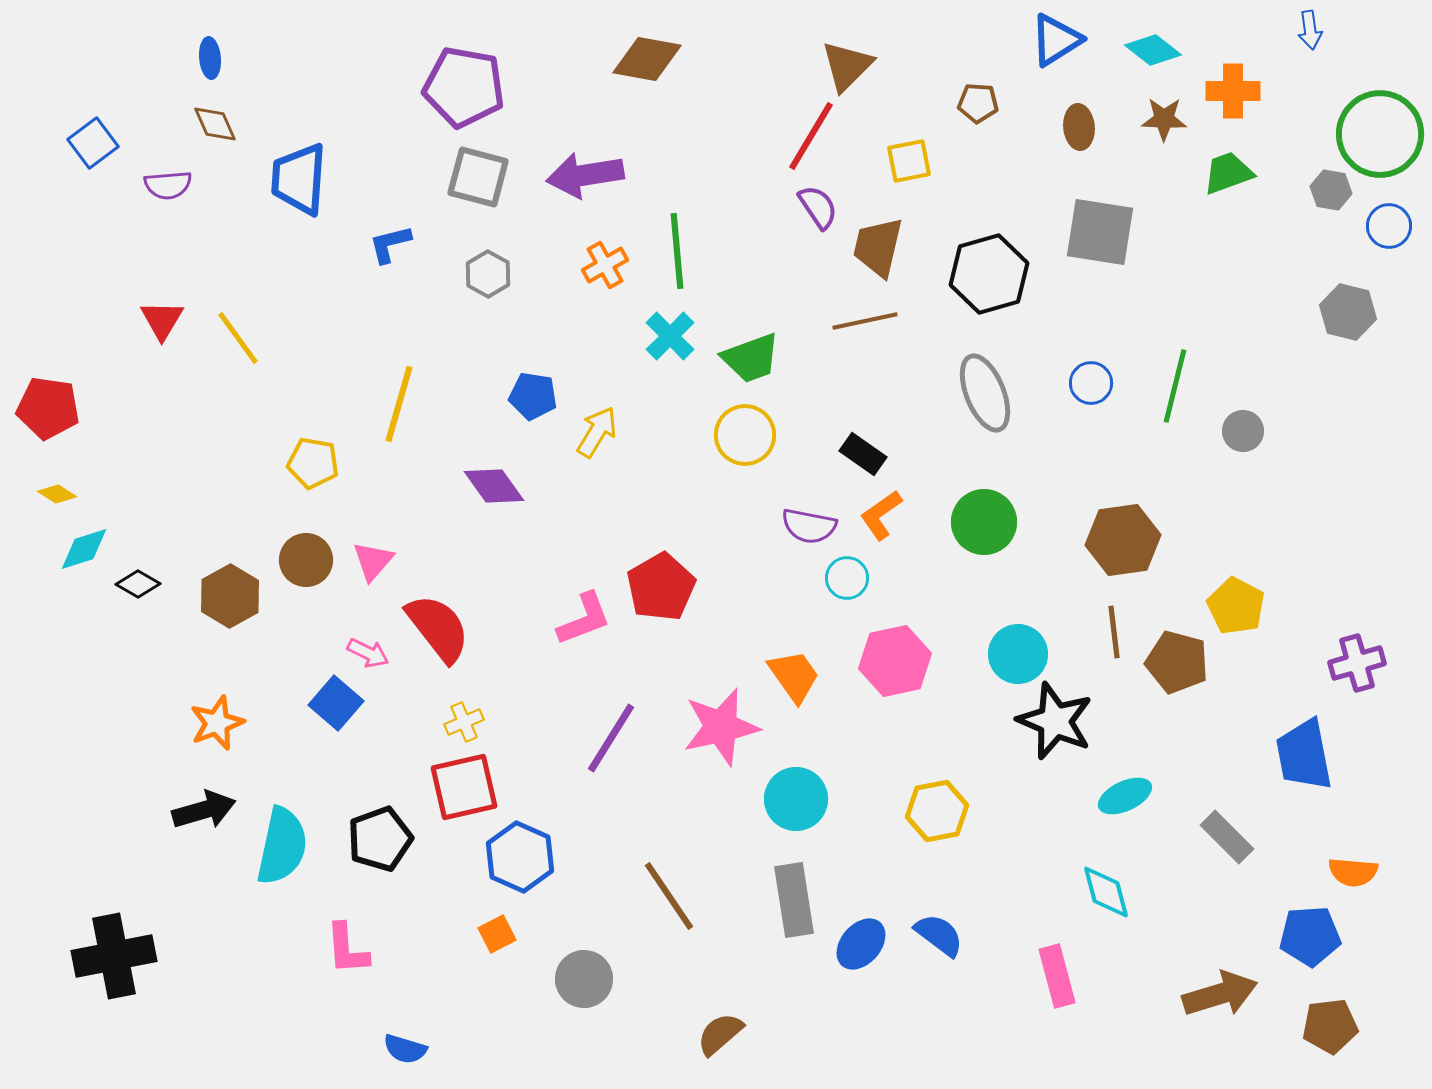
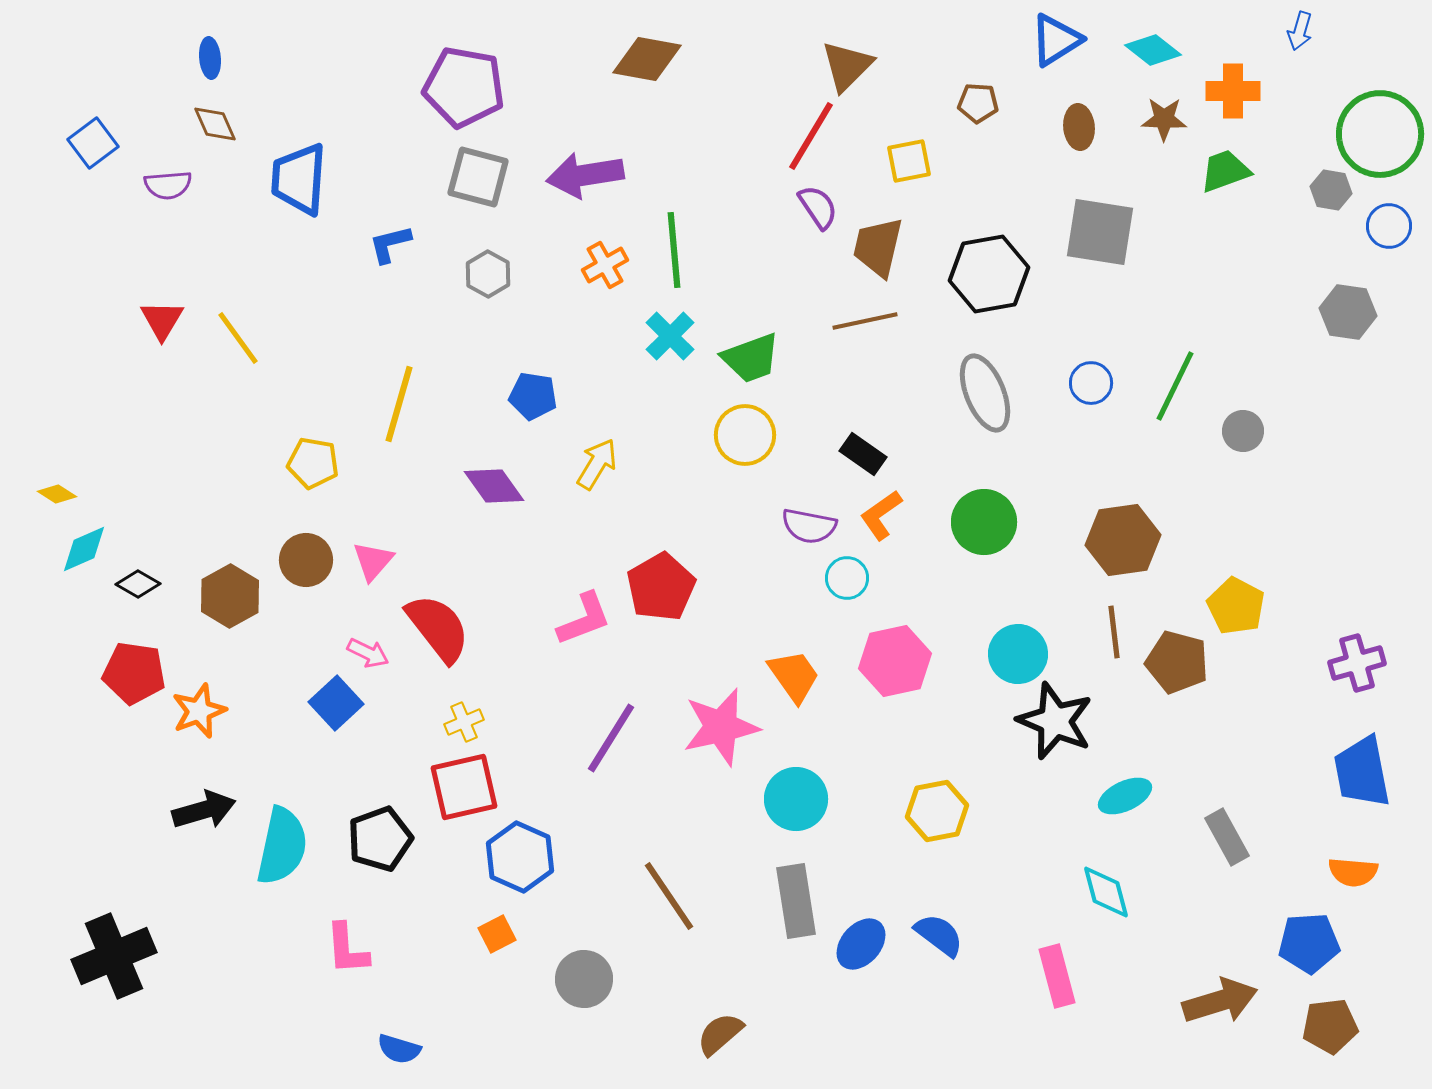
blue arrow at (1310, 30): moved 10 px left, 1 px down; rotated 24 degrees clockwise
green trapezoid at (1228, 173): moved 3 px left, 2 px up
green line at (677, 251): moved 3 px left, 1 px up
black hexagon at (989, 274): rotated 6 degrees clockwise
gray hexagon at (1348, 312): rotated 6 degrees counterclockwise
green line at (1175, 386): rotated 12 degrees clockwise
red pentagon at (48, 408): moved 86 px right, 265 px down
yellow arrow at (597, 432): moved 32 px down
cyan diamond at (84, 549): rotated 6 degrees counterclockwise
blue square at (336, 703): rotated 6 degrees clockwise
orange star at (217, 723): moved 18 px left, 12 px up
blue trapezoid at (1304, 755): moved 58 px right, 17 px down
gray rectangle at (1227, 837): rotated 16 degrees clockwise
gray rectangle at (794, 900): moved 2 px right, 1 px down
blue pentagon at (1310, 936): moved 1 px left, 7 px down
black cross at (114, 956): rotated 12 degrees counterclockwise
brown arrow at (1220, 994): moved 7 px down
blue semicircle at (405, 1049): moved 6 px left
